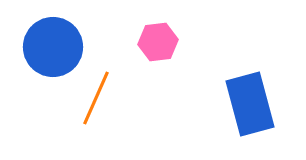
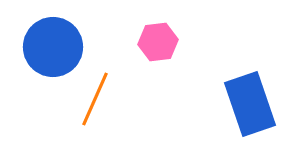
orange line: moved 1 px left, 1 px down
blue rectangle: rotated 4 degrees counterclockwise
